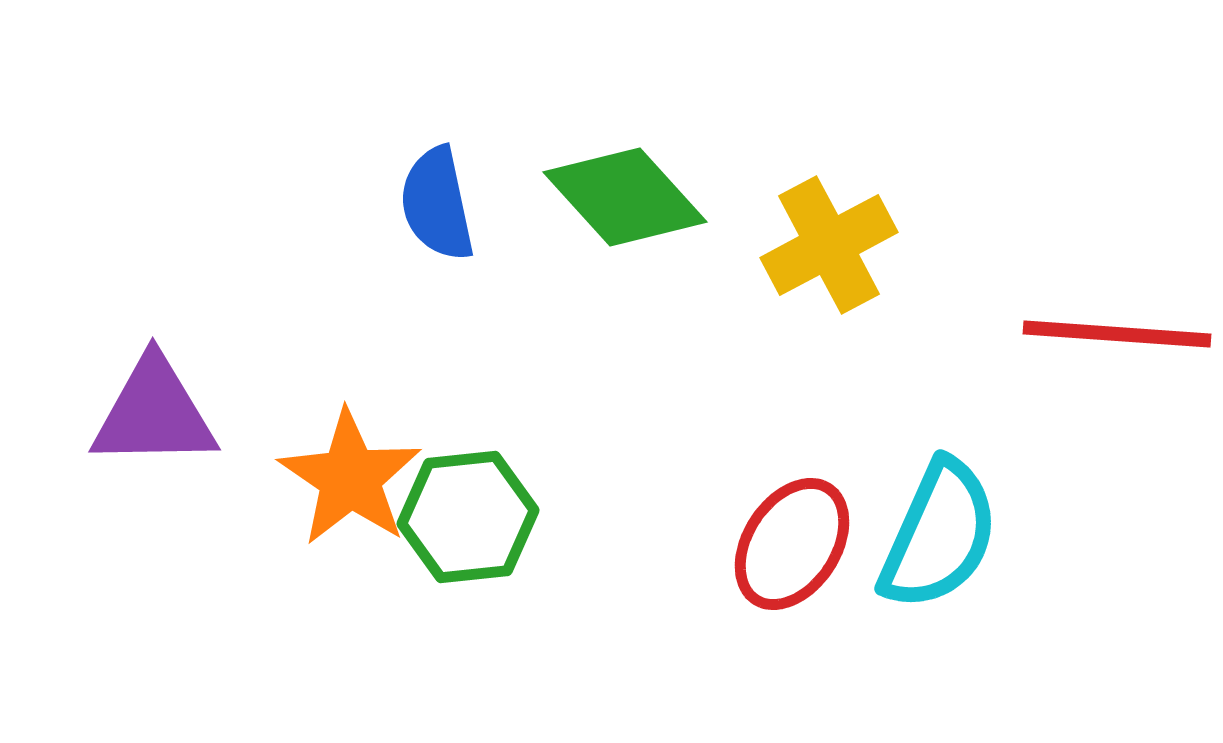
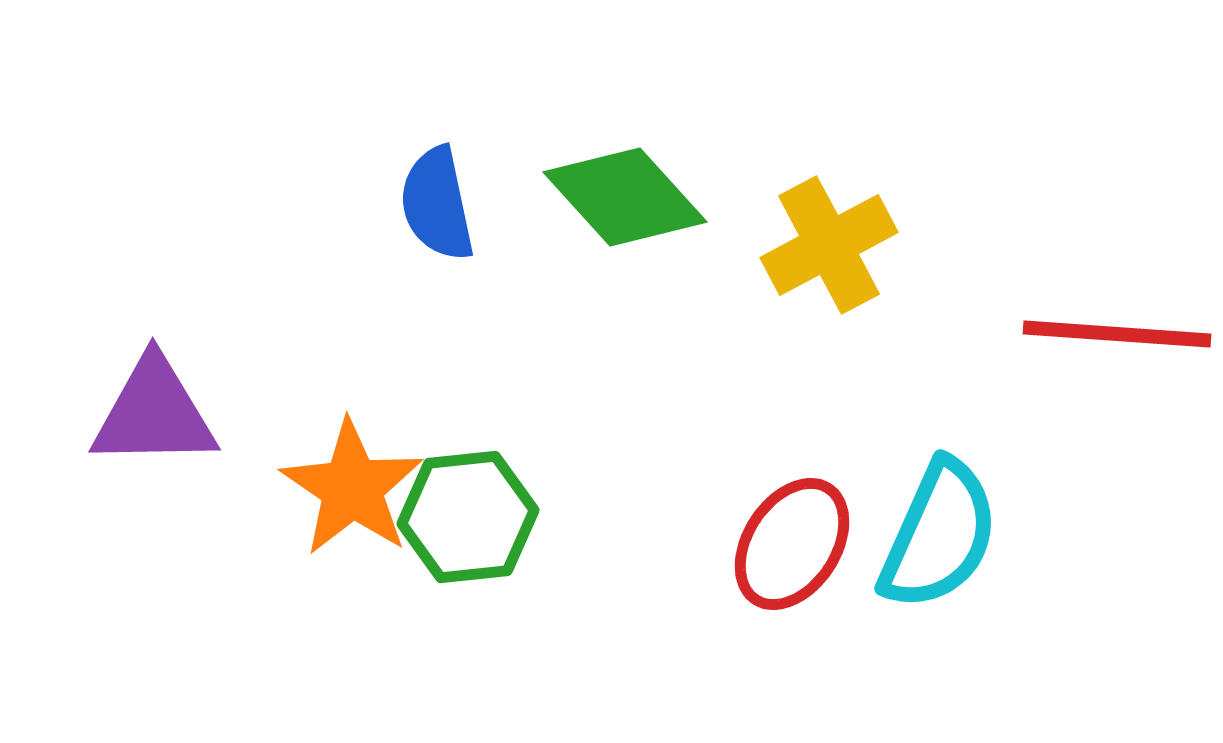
orange star: moved 2 px right, 10 px down
